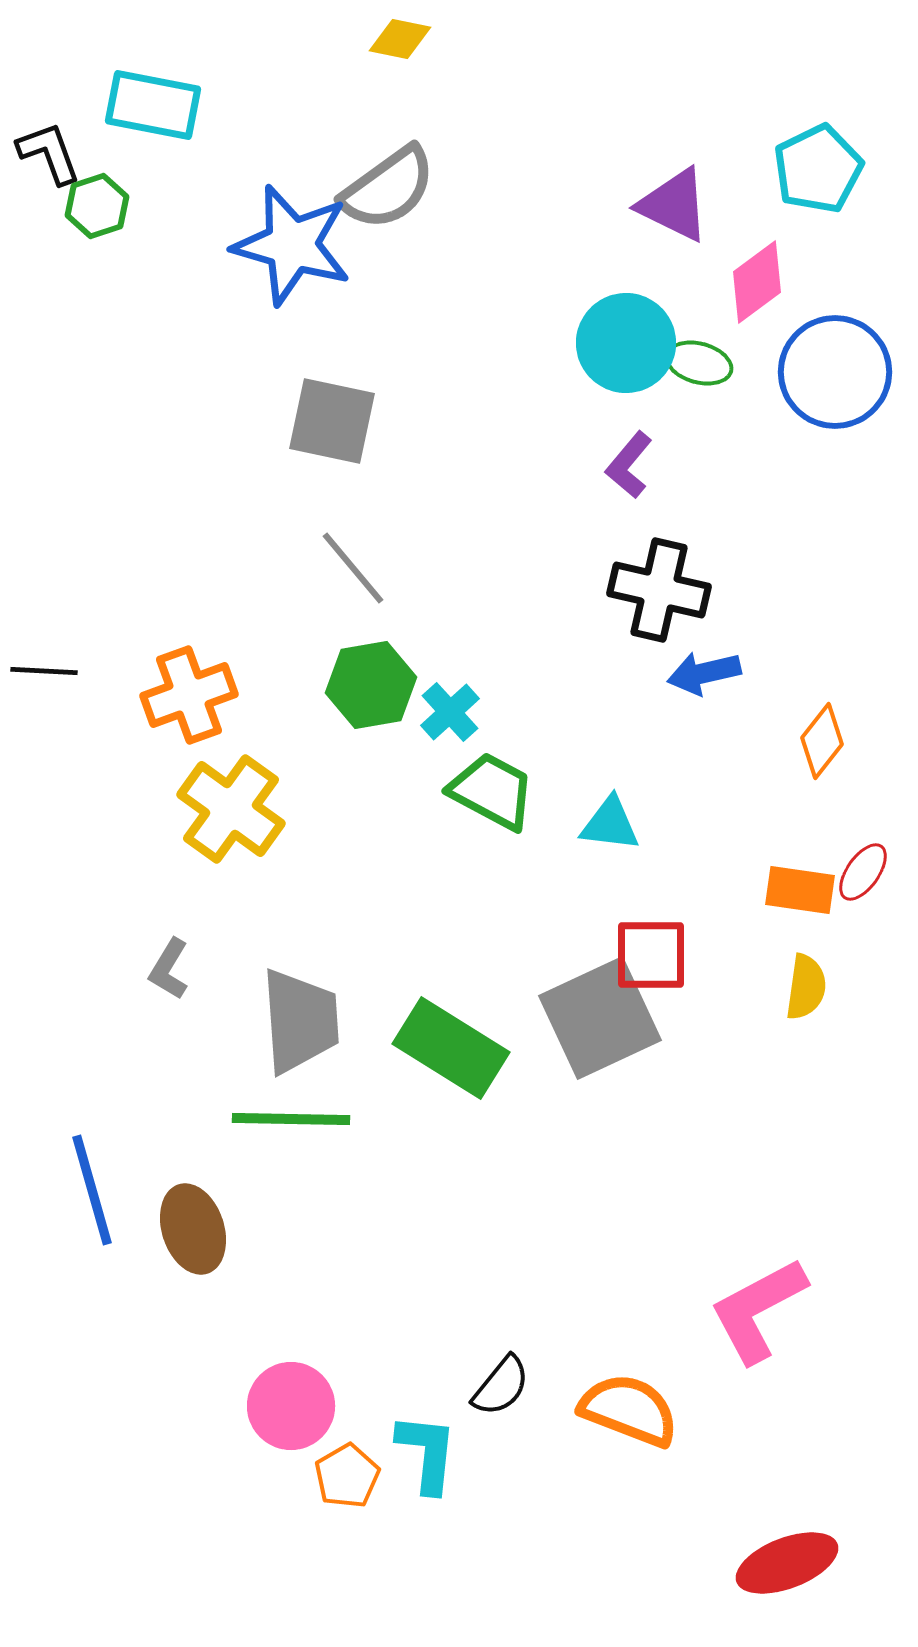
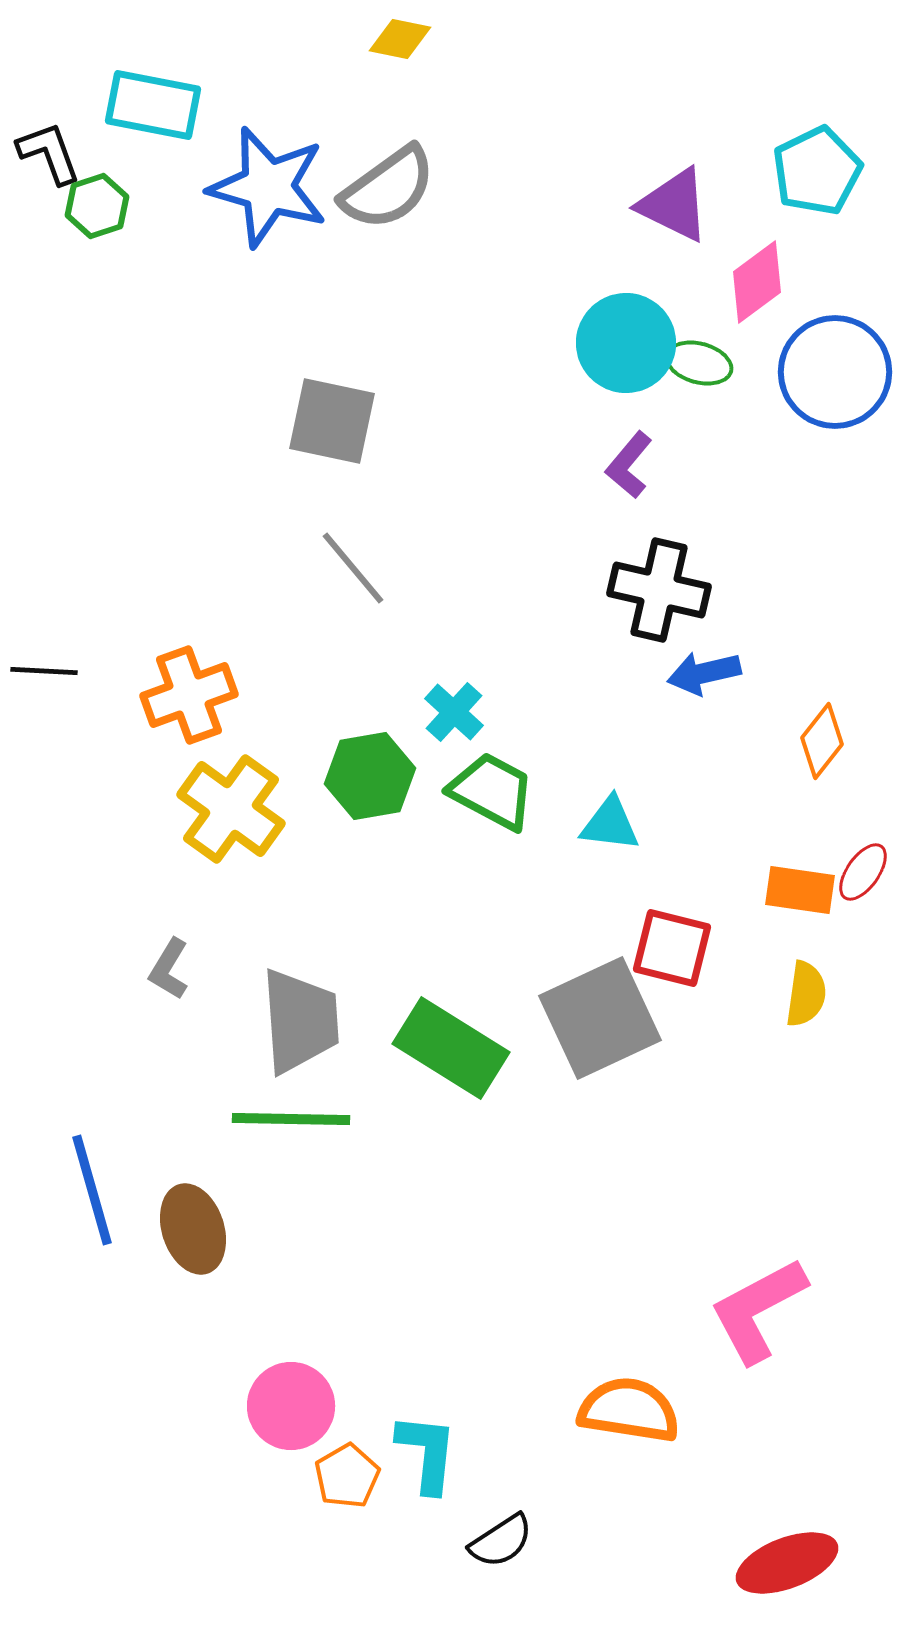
cyan pentagon at (818, 169): moved 1 px left, 2 px down
blue star at (292, 245): moved 24 px left, 58 px up
green hexagon at (371, 685): moved 1 px left, 91 px down
cyan cross at (450, 712): moved 4 px right; rotated 6 degrees counterclockwise
red square at (651, 955): moved 21 px right, 7 px up; rotated 14 degrees clockwise
yellow semicircle at (806, 987): moved 7 px down
black semicircle at (501, 1386): moved 155 px down; rotated 18 degrees clockwise
orange semicircle at (629, 1410): rotated 12 degrees counterclockwise
